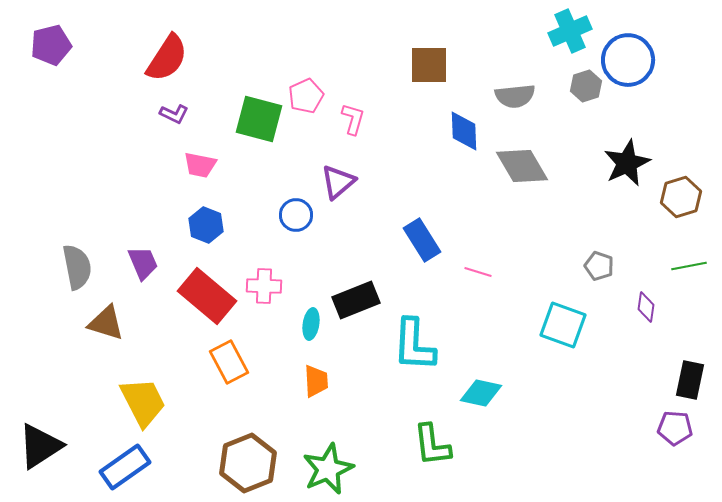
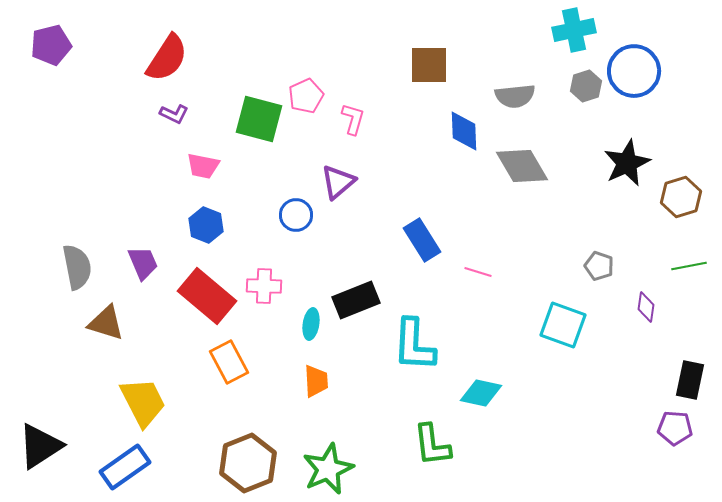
cyan cross at (570, 31): moved 4 px right, 1 px up; rotated 12 degrees clockwise
blue circle at (628, 60): moved 6 px right, 11 px down
pink trapezoid at (200, 165): moved 3 px right, 1 px down
